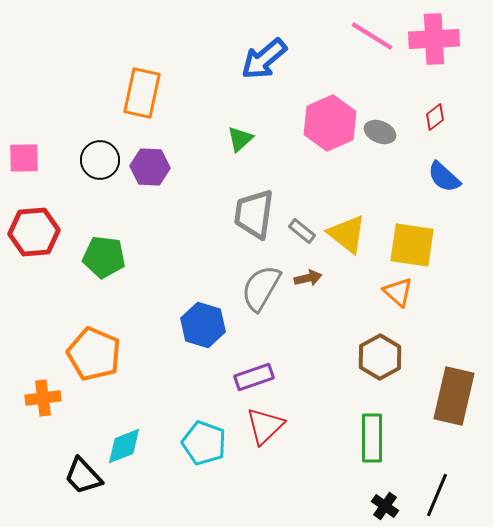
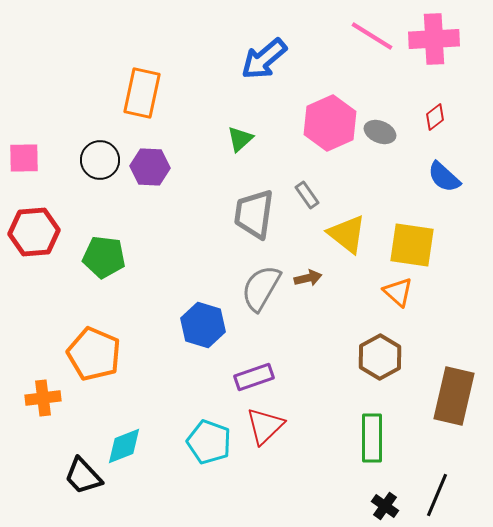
gray rectangle: moved 5 px right, 36 px up; rotated 16 degrees clockwise
cyan pentagon: moved 5 px right, 1 px up
